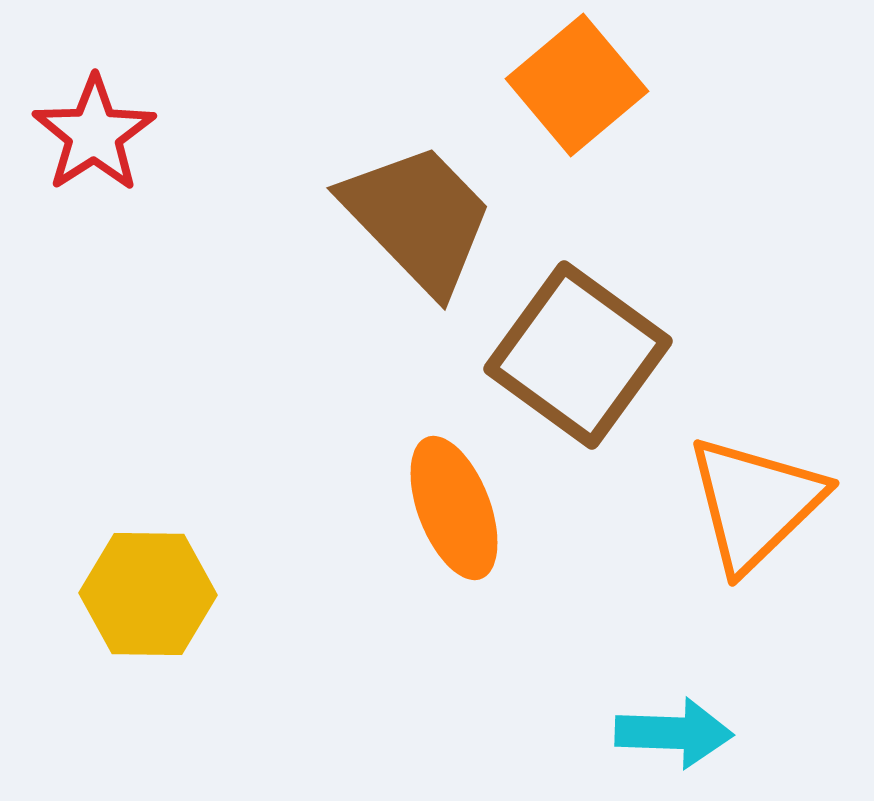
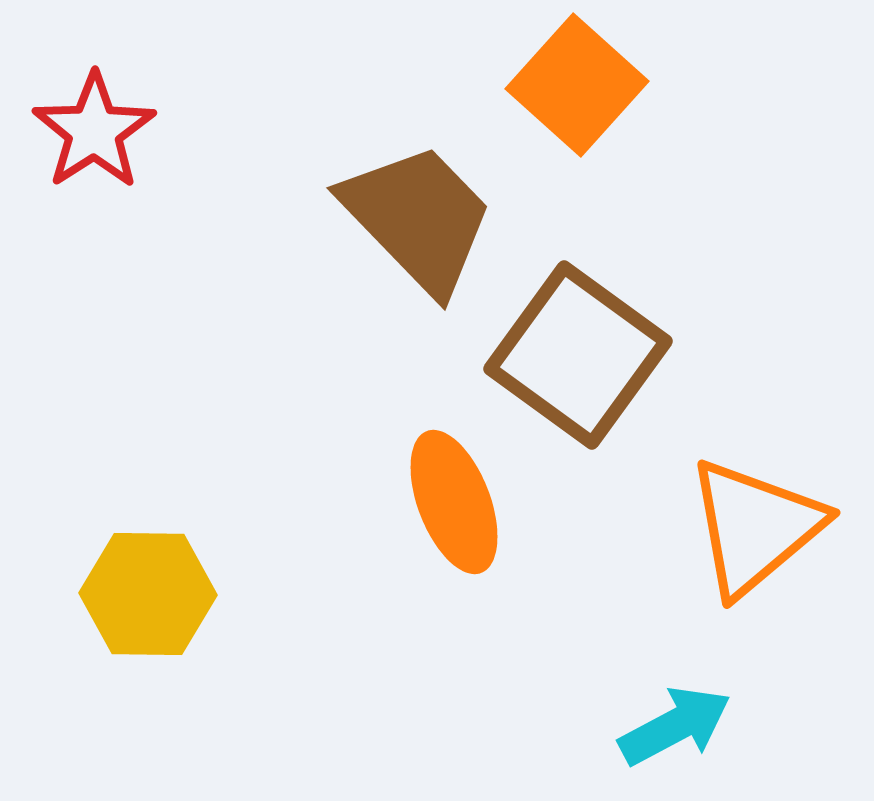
orange square: rotated 8 degrees counterclockwise
red star: moved 3 px up
orange triangle: moved 24 px down; rotated 4 degrees clockwise
orange ellipse: moved 6 px up
cyan arrow: moved 1 px right, 7 px up; rotated 30 degrees counterclockwise
